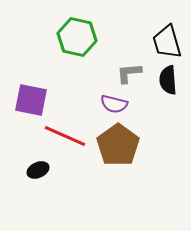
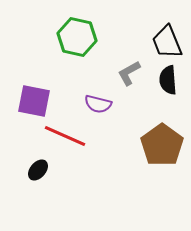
black trapezoid: rotated 6 degrees counterclockwise
gray L-shape: rotated 24 degrees counterclockwise
purple square: moved 3 px right, 1 px down
purple semicircle: moved 16 px left
brown pentagon: moved 44 px right
black ellipse: rotated 25 degrees counterclockwise
